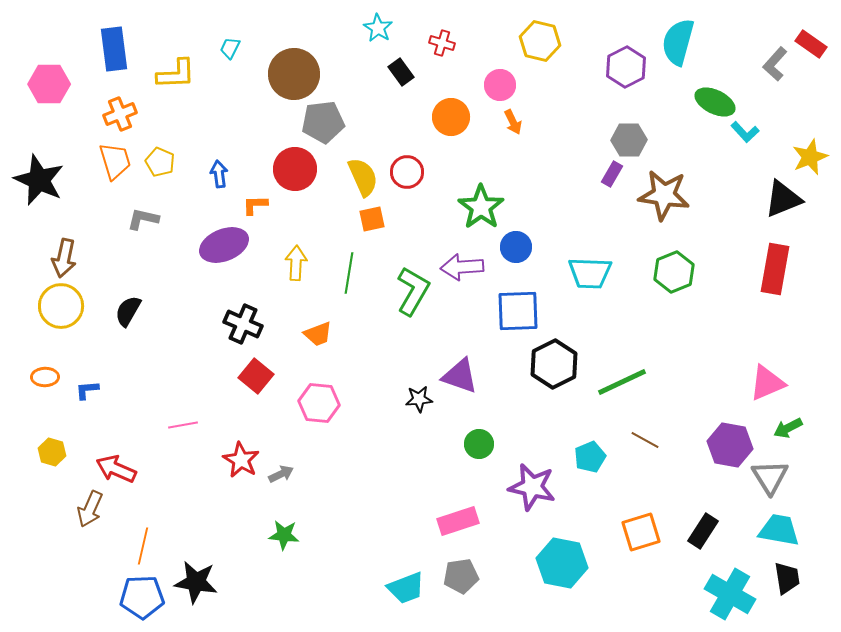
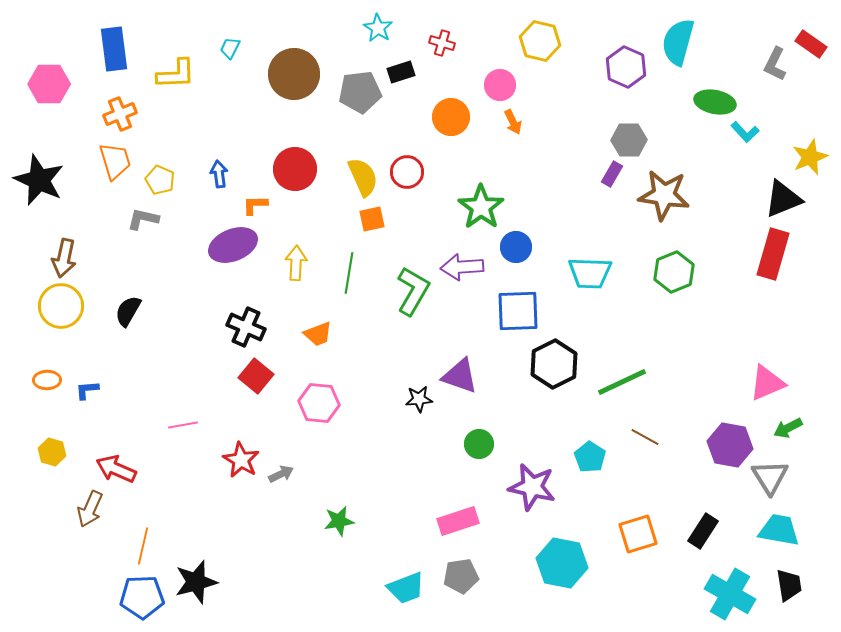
gray L-shape at (775, 64): rotated 16 degrees counterclockwise
purple hexagon at (626, 67): rotated 9 degrees counterclockwise
black rectangle at (401, 72): rotated 72 degrees counterclockwise
green ellipse at (715, 102): rotated 15 degrees counterclockwise
gray pentagon at (323, 122): moved 37 px right, 30 px up
yellow pentagon at (160, 162): moved 18 px down
purple ellipse at (224, 245): moved 9 px right
red rectangle at (775, 269): moved 2 px left, 15 px up; rotated 6 degrees clockwise
black cross at (243, 324): moved 3 px right, 3 px down
orange ellipse at (45, 377): moved 2 px right, 3 px down
brown line at (645, 440): moved 3 px up
cyan pentagon at (590, 457): rotated 16 degrees counterclockwise
orange square at (641, 532): moved 3 px left, 2 px down
green star at (284, 535): moved 55 px right, 14 px up; rotated 16 degrees counterclockwise
black trapezoid at (787, 578): moved 2 px right, 7 px down
black star at (196, 582): rotated 24 degrees counterclockwise
